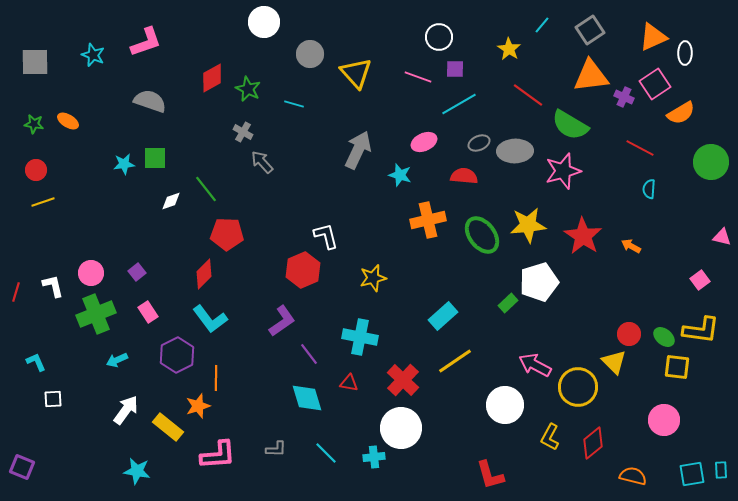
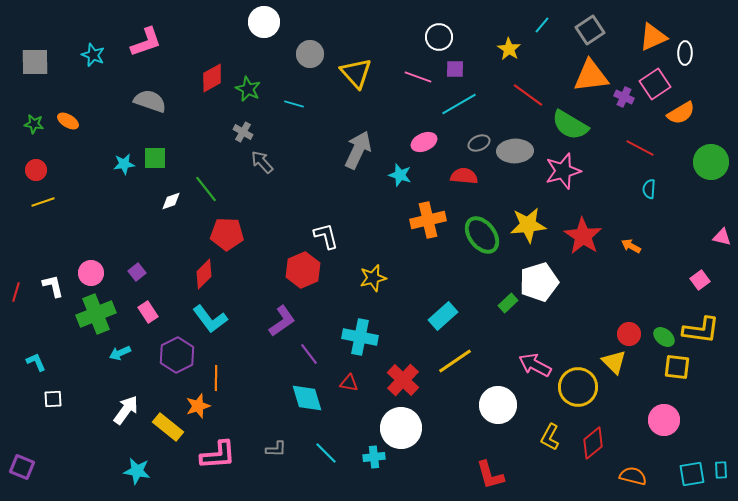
cyan arrow at (117, 360): moved 3 px right, 7 px up
white circle at (505, 405): moved 7 px left
